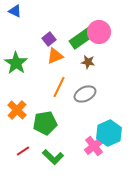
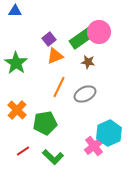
blue triangle: rotated 24 degrees counterclockwise
